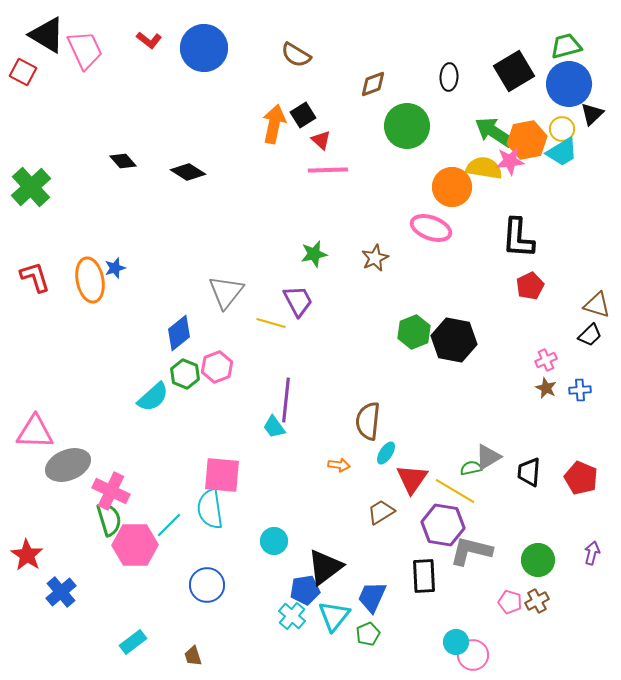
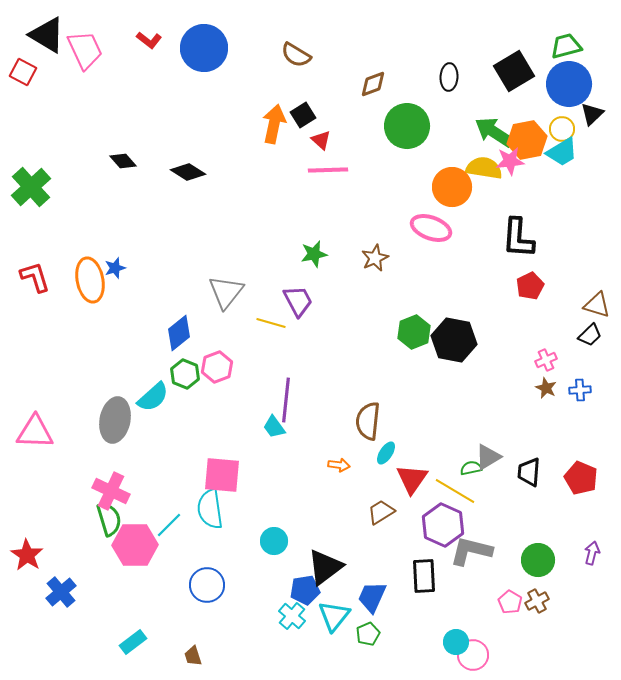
gray ellipse at (68, 465): moved 47 px right, 45 px up; rotated 57 degrees counterclockwise
purple hexagon at (443, 525): rotated 15 degrees clockwise
pink pentagon at (510, 602): rotated 15 degrees clockwise
